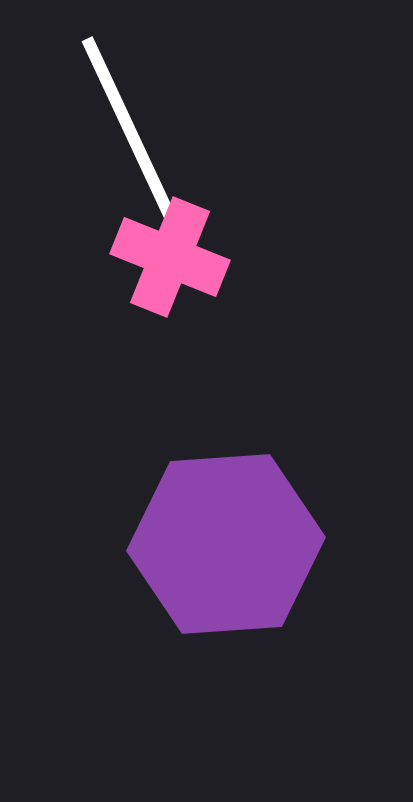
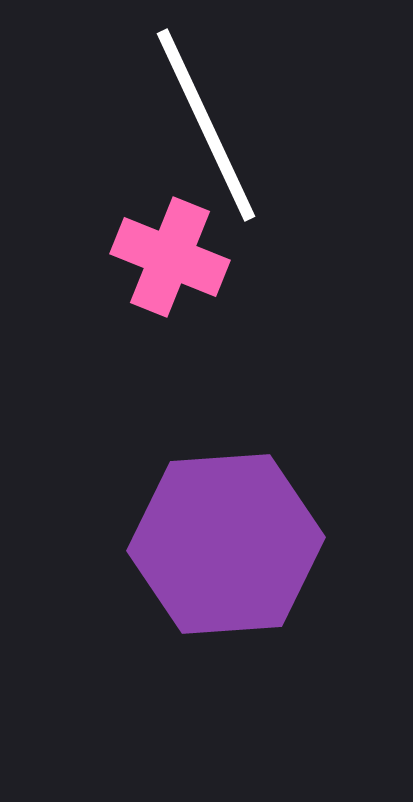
white line: moved 75 px right, 8 px up
